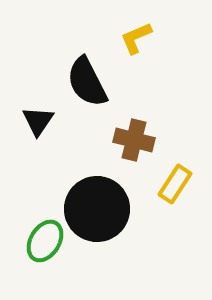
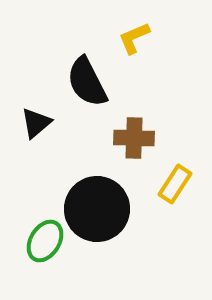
yellow L-shape: moved 2 px left
black triangle: moved 2 px left, 2 px down; rotated 16 degrees clockwise
brown cross: moved 2 px up; rotated 12 degrees counterclockwise
